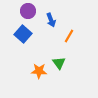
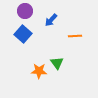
purple circle: moved 3 px left
blue arrow: rotated 64 degrees clockwise
orange line: moved 6 px right; rotated 56 degrees clockwise
green triangle: moved 2 px left
